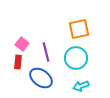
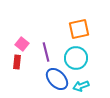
red rectangle: moved 1 px left
blue ellipse: moved 16 px right, 1 px down; rotated 10 degrees clockwise
